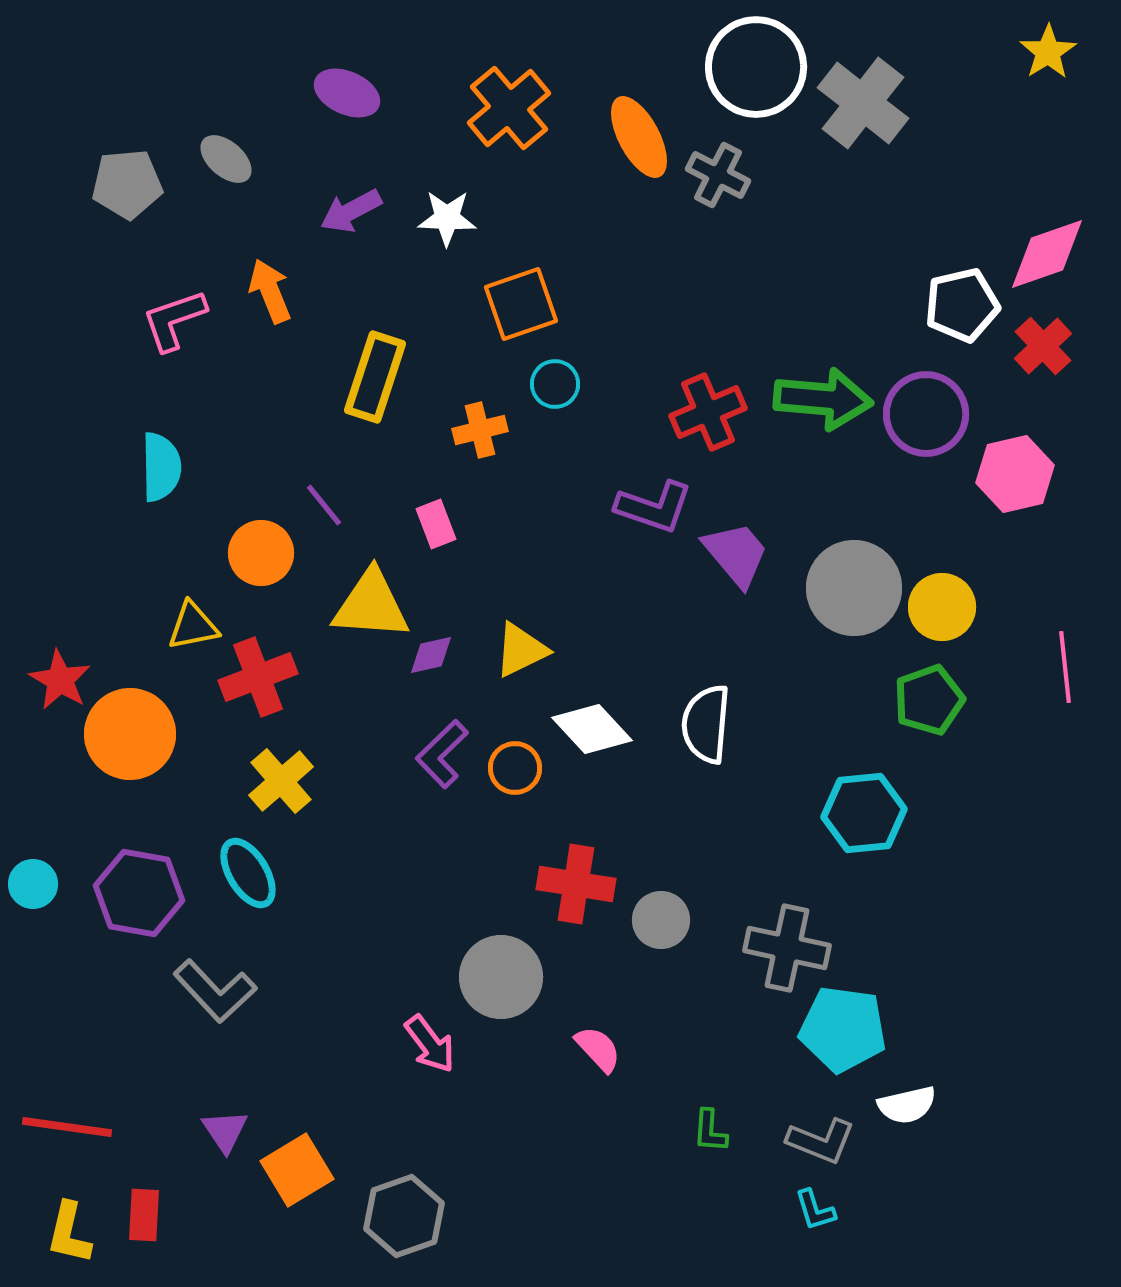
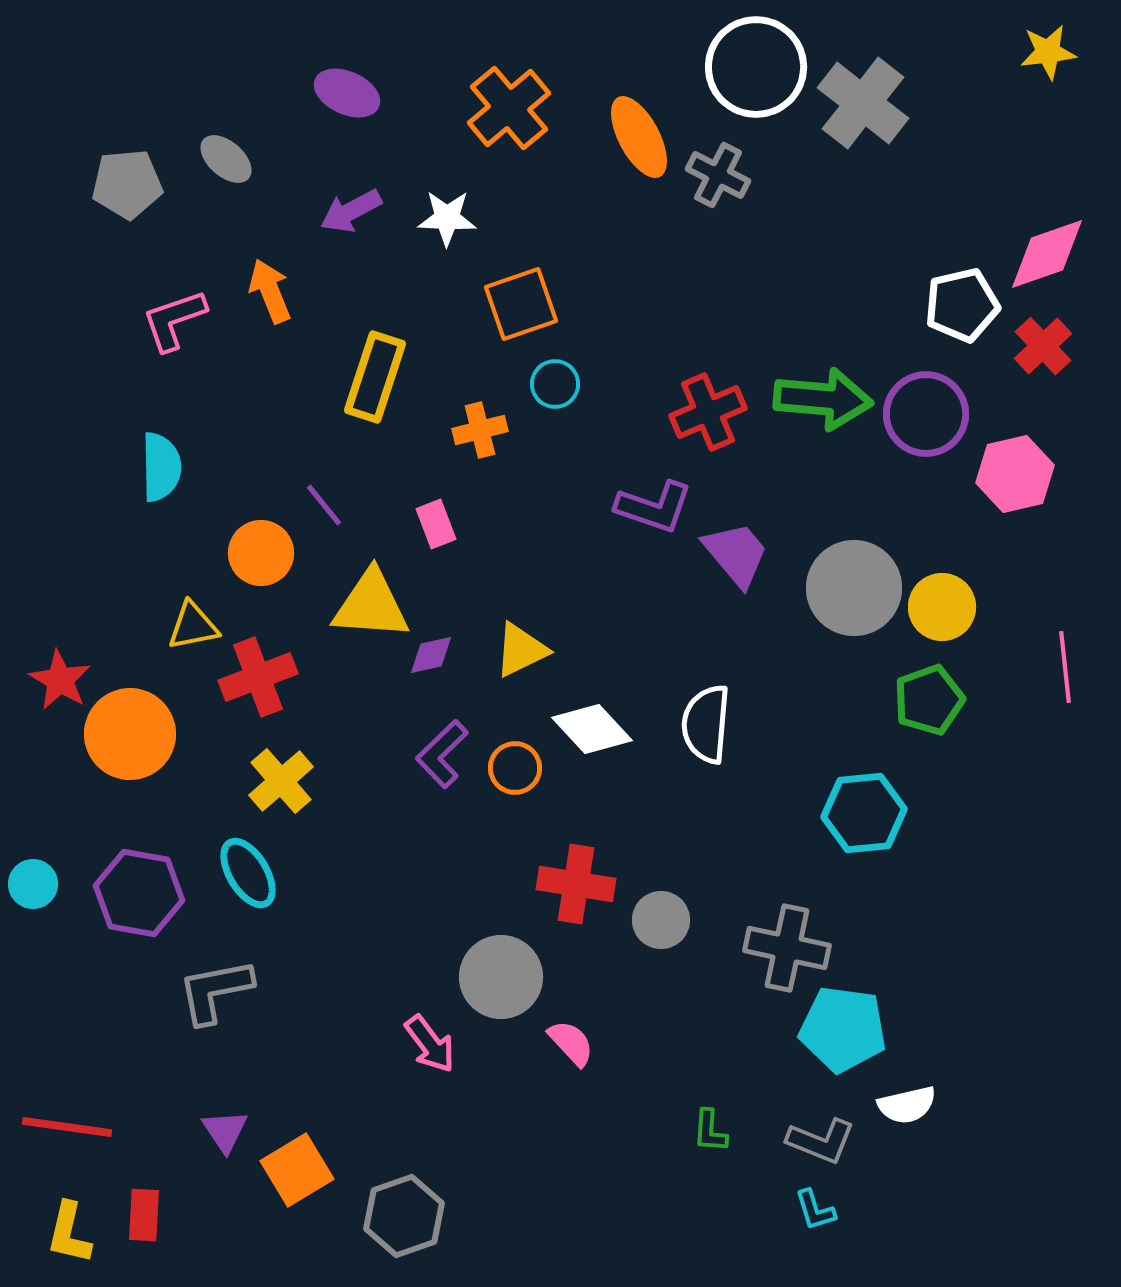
yellow star at (1048, 52): rotated 26 degrees clockwise
gray L-shape at (215, 991): rotated 122 degrees clockwise
pink semicircle at (598, 1049): moved 27 px left, 6 px up
